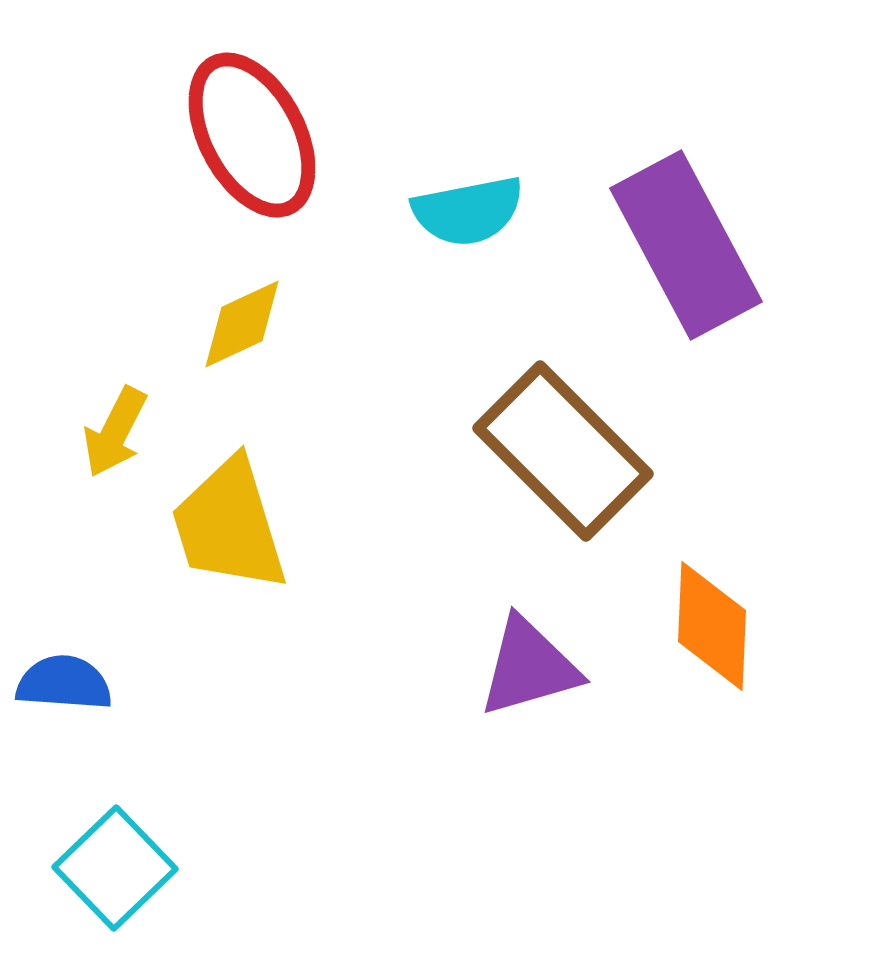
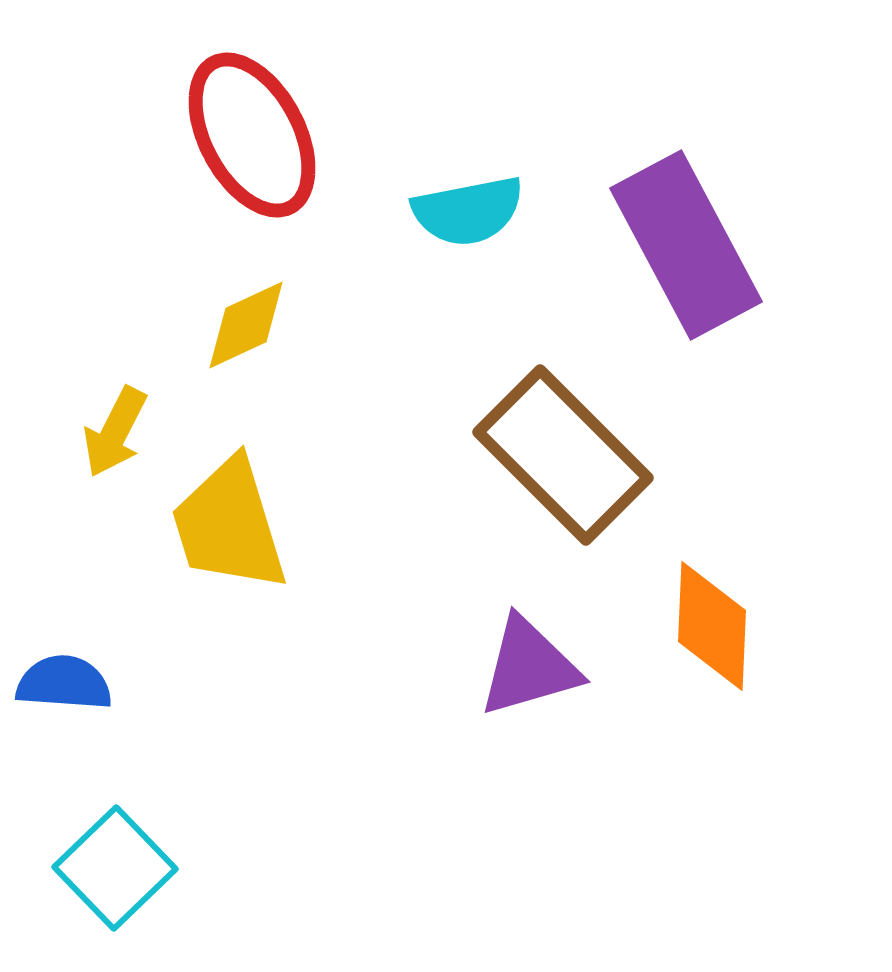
yellow diamond: moved 4 px right, 1 px down
brown rectangle: moved 4 px down
